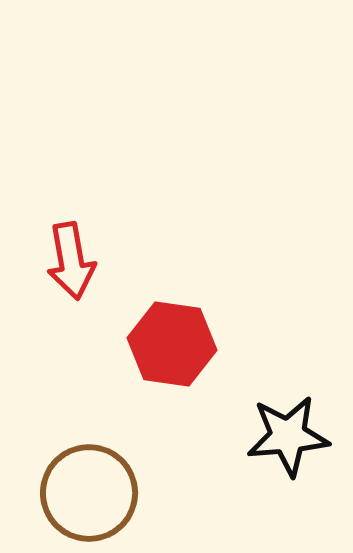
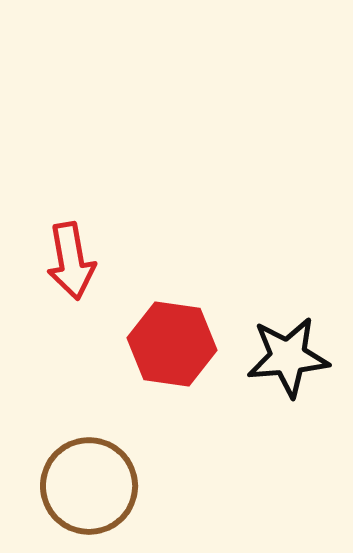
black star: moved 79 px up
brown circle: moved 7 px up
